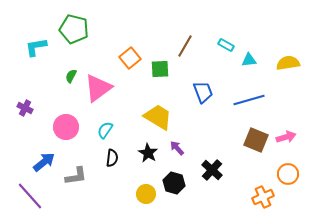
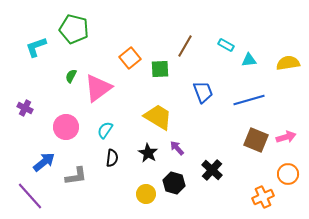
cyan L-shape: rotated 10 degrees counterclockwise
